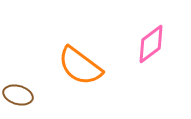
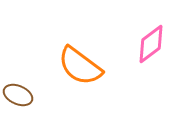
brown ellipse: rotated 8 degrees clockwise
